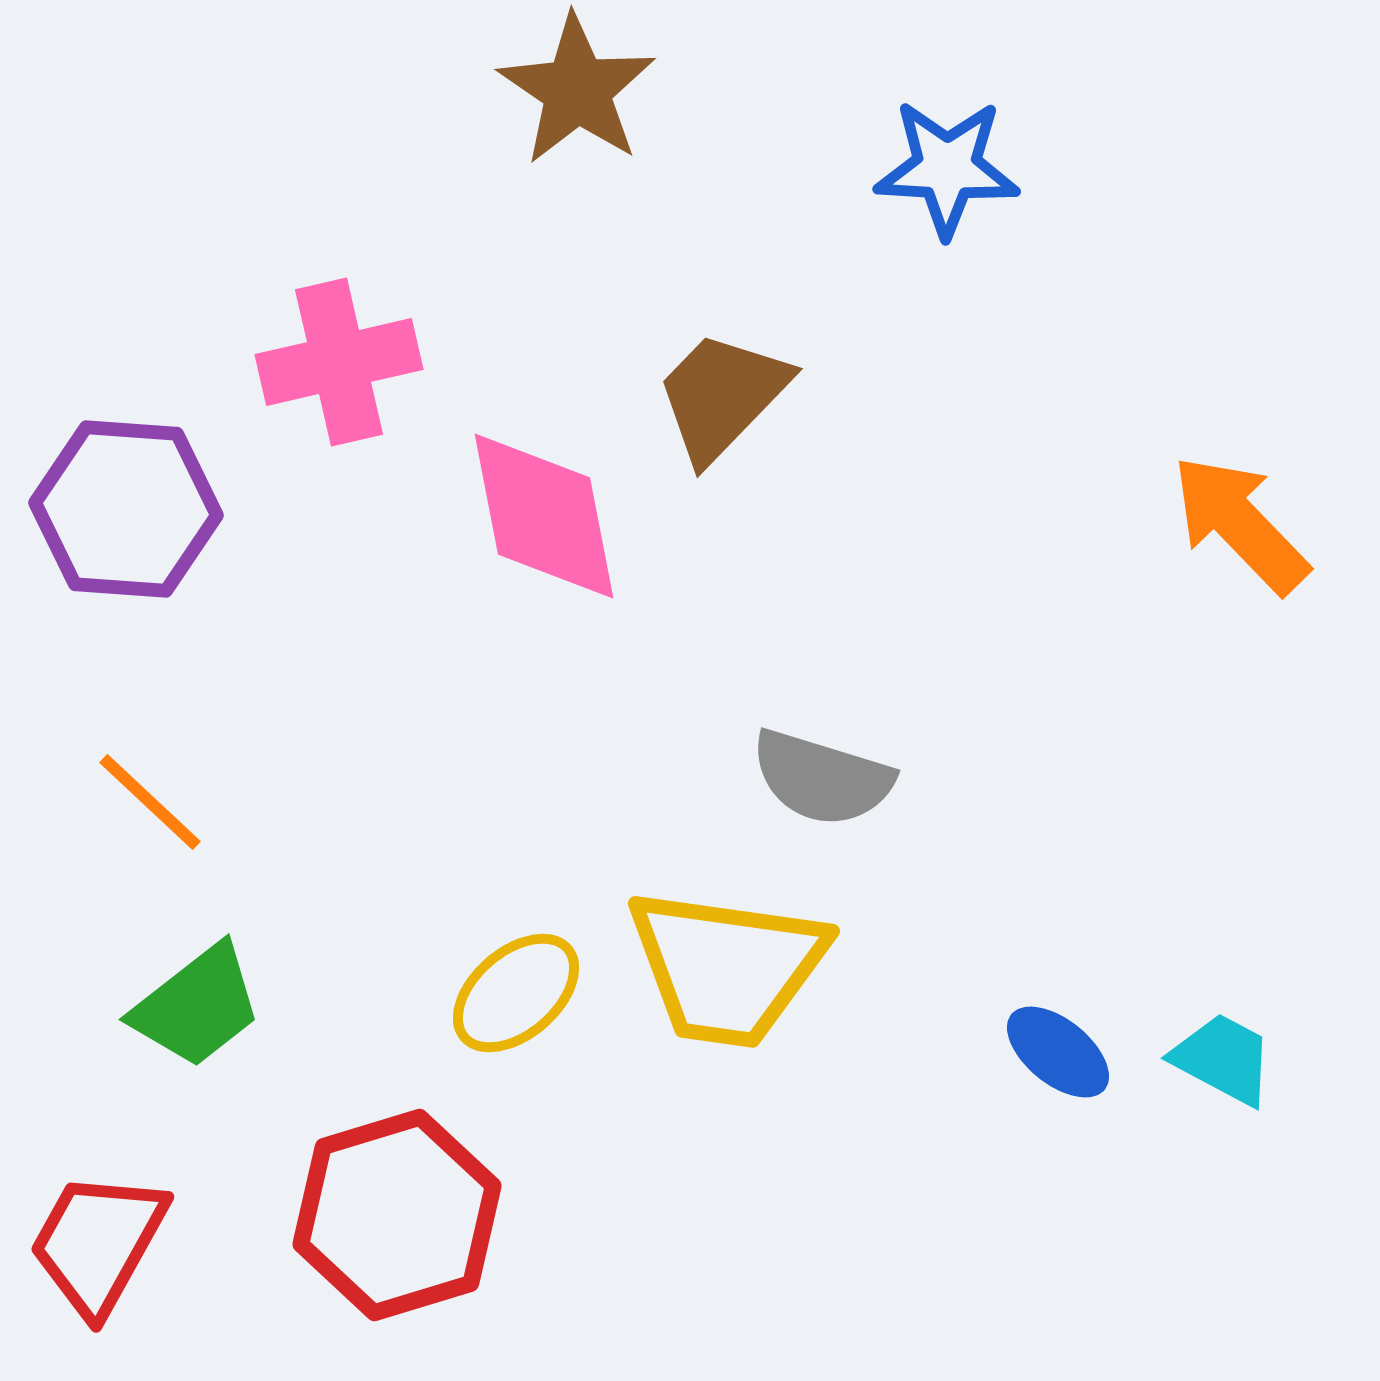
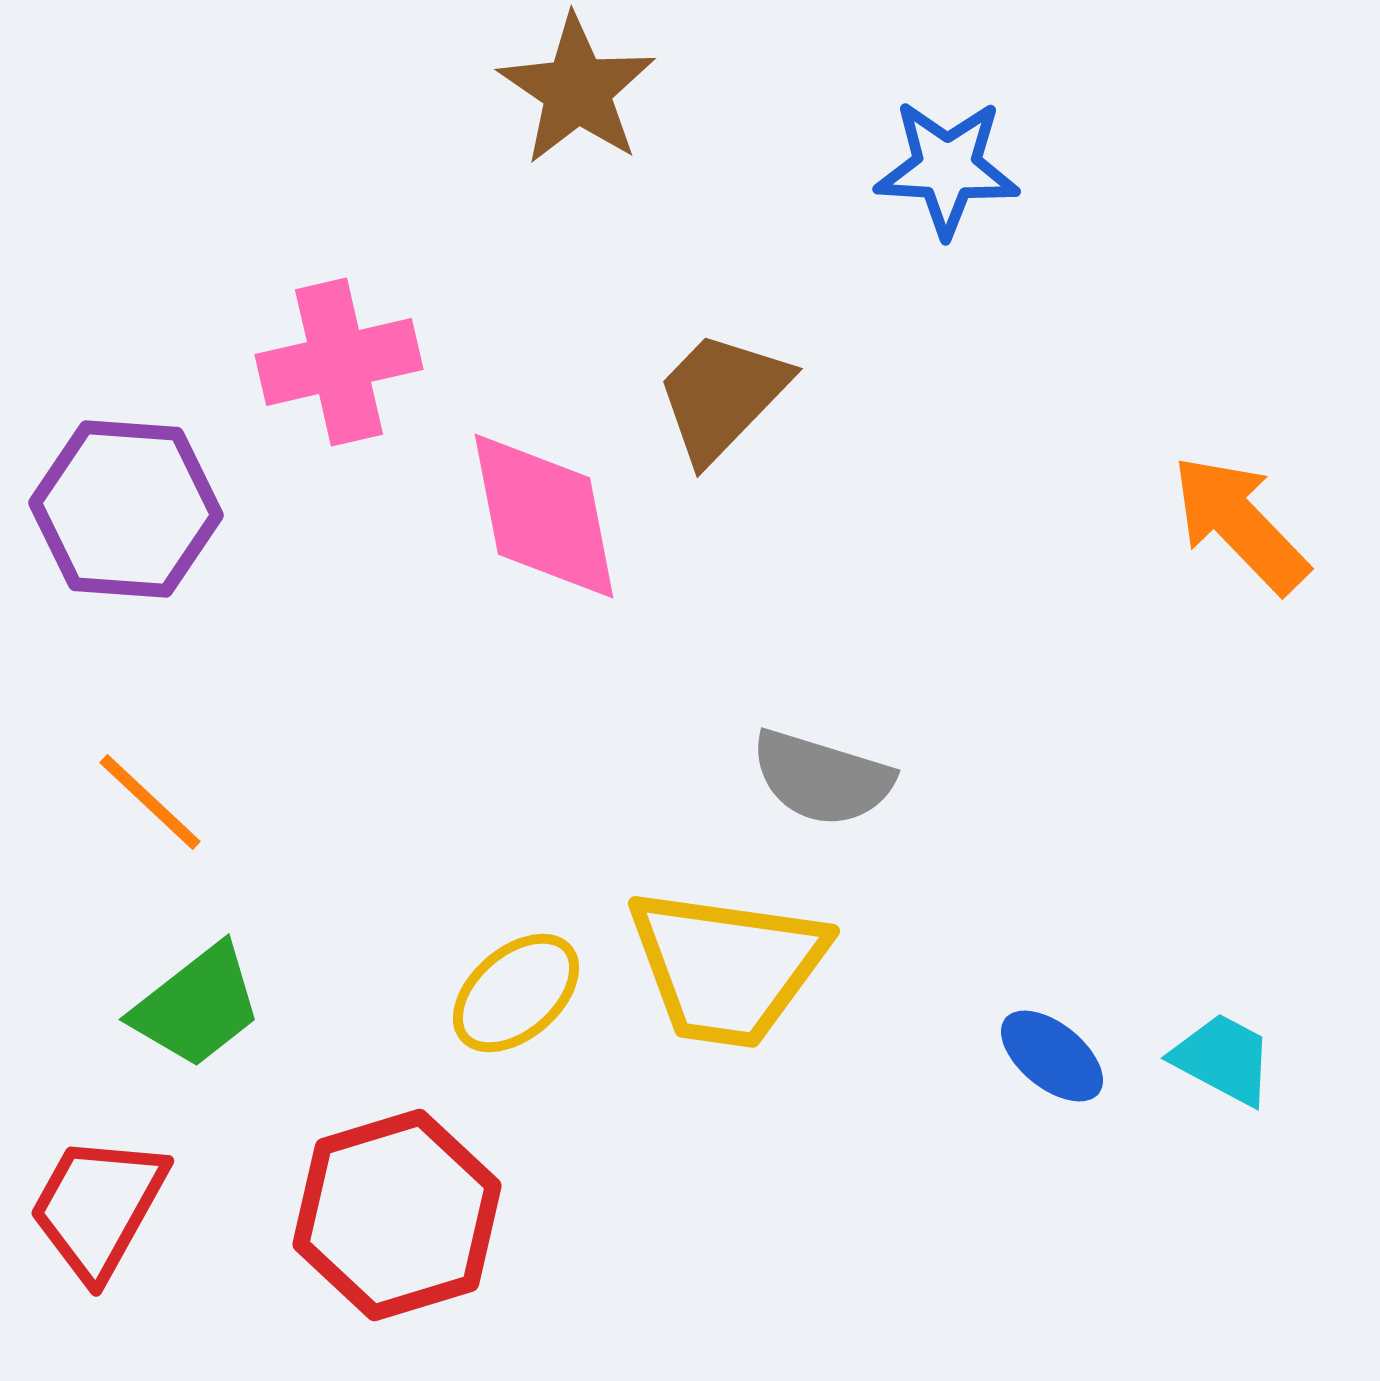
blue ellipse: moved 6 px left, 4 px down
red trapezoid: moved 36 px up
